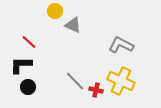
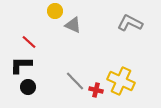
gray L-shape: moved 9 px right, 22 px up
